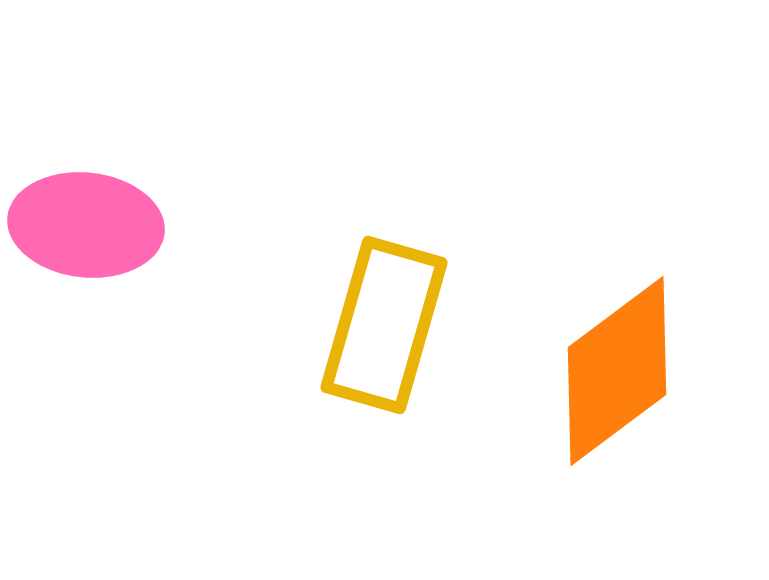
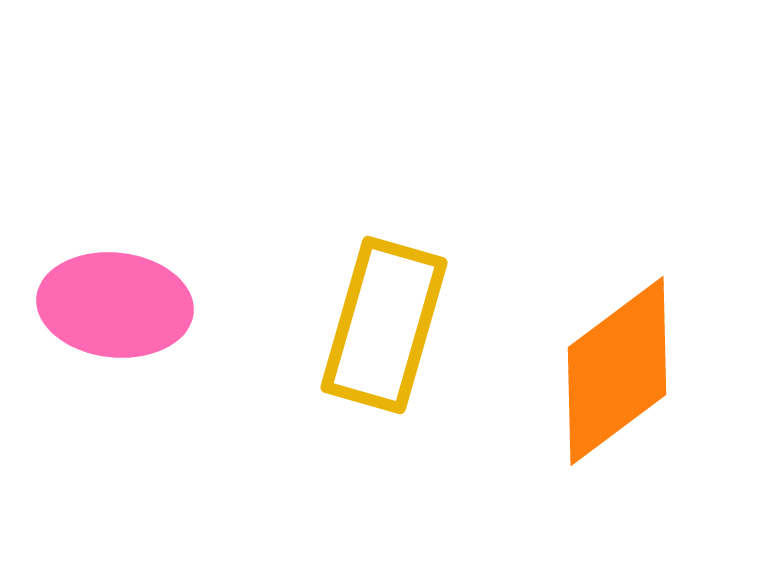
pink ellipse: moved 29 px right, 80 px down
